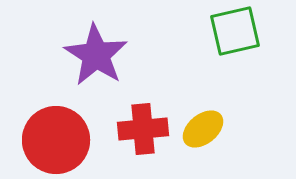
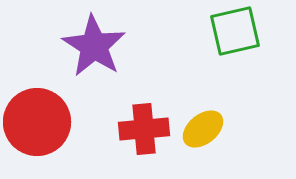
purple star: moved 2 px left, 9 px up
red cross: moved 1 px right
red circle: moved 19 px left, 18 px up
